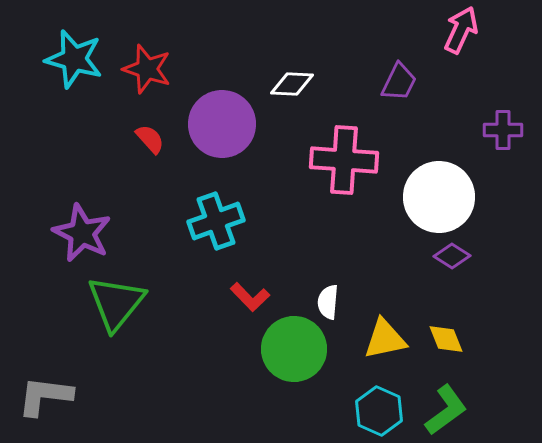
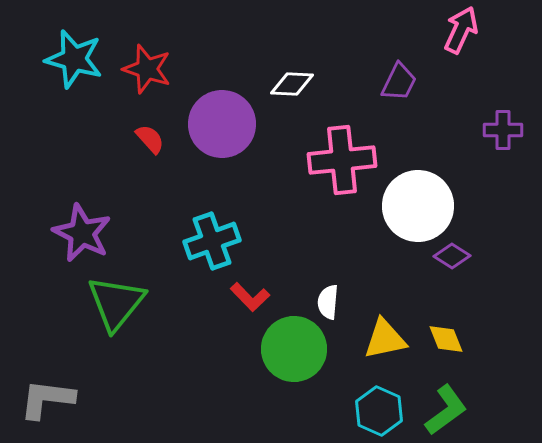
pink cross: moved 2 px left; rotated 10 degrees counterclockwise
white circle: moved 21 px left, 9 px down
cyan cross: moved 4 px left, 20 px down
gray L-shape: moved 2 px right, 3 px down
